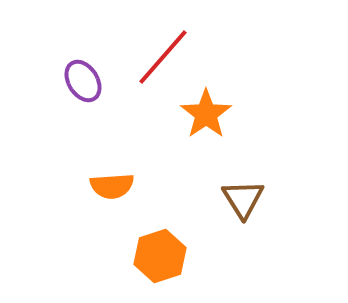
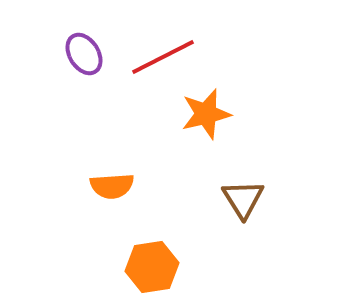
red line: rotated 22 degrees clockwise
purple ellipse: moved 1 px right, 27 px up
orange star: rotated 21 degrees clockwise
orange hexagon: moved 8 px left, 11 px down; rotated 9 degrees clockwise
